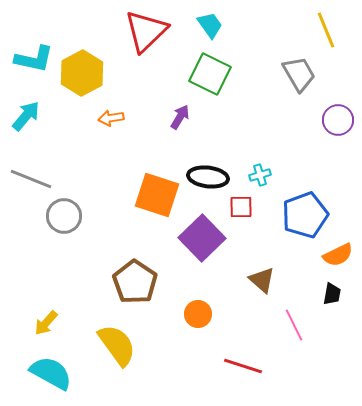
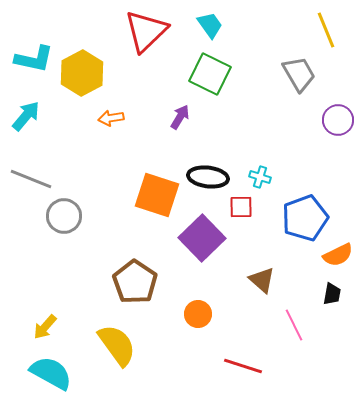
cyan cross: moved 2 px down; rotated 35 degrees clockwise
blue pentagon: moved 3 px down
yellow arrow: moved 1 px left, 4 px down
